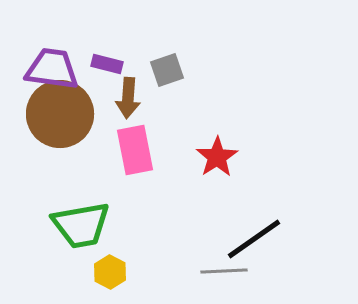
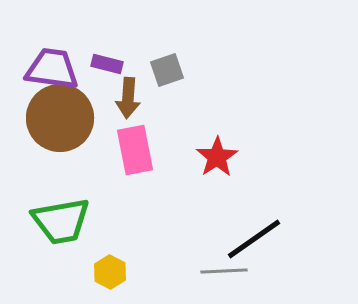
brown circle: moved 4 px down
green trapezoid: moved 20 px left, 4 px up
